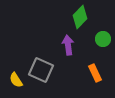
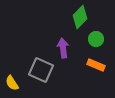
green circle: moved 7 px left
purple arrow: moved 5 px left, 3 px down
orange rectangle: moved 1 px right, 8 px up; rotated 42 degrees counterclockwise
yellow semicircle: moved 4 px left, 3 px down
